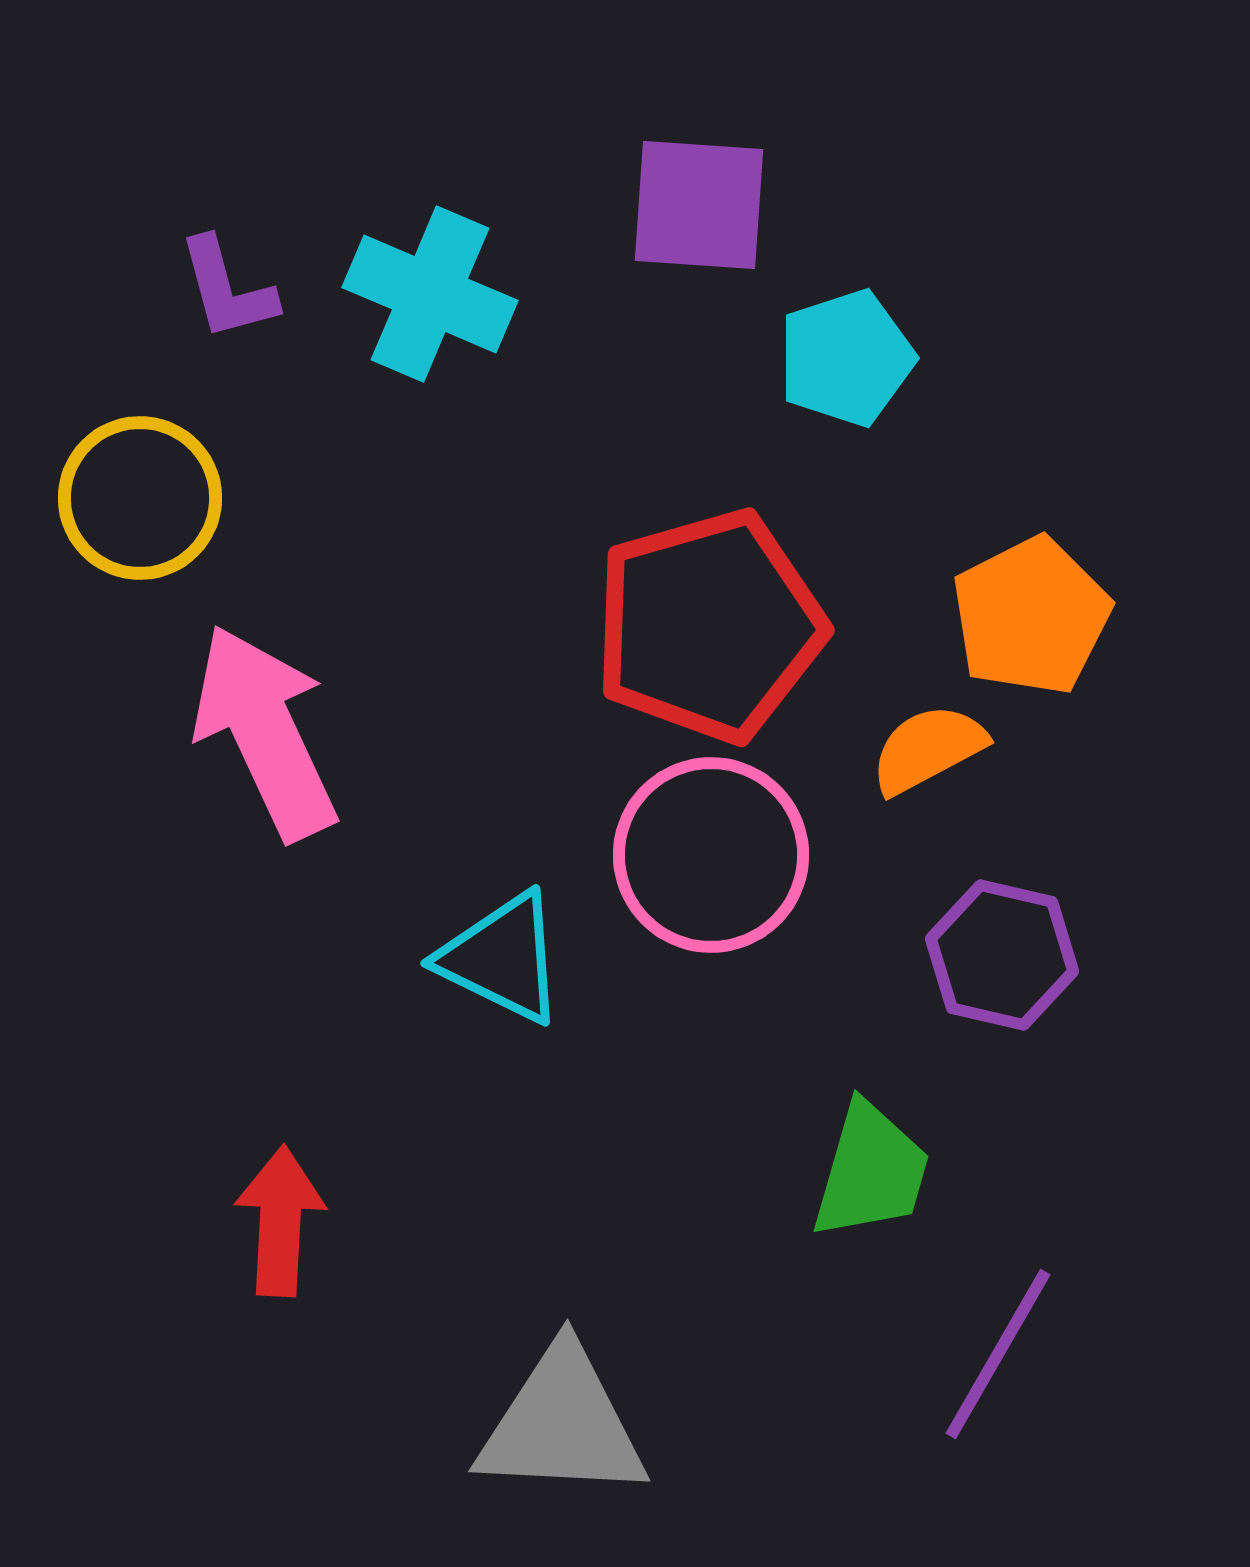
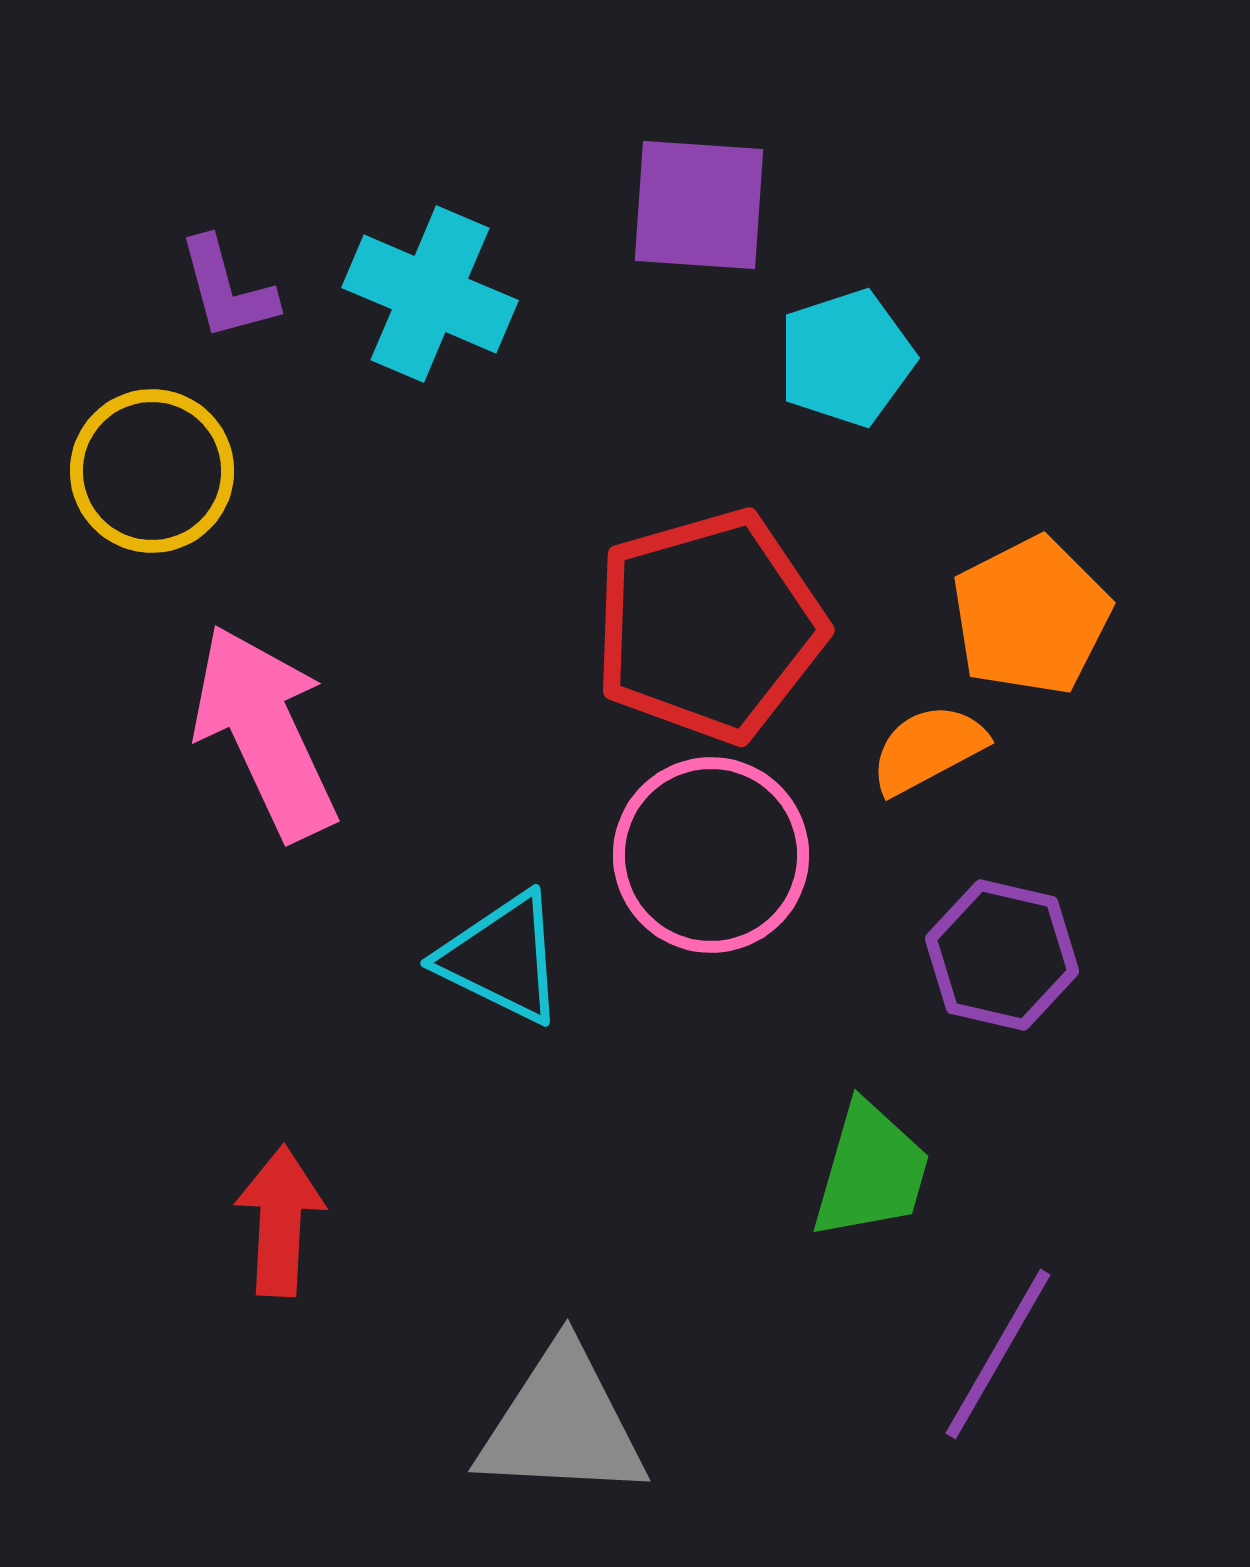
yellow circle: moved 12 px right, 27 px up
